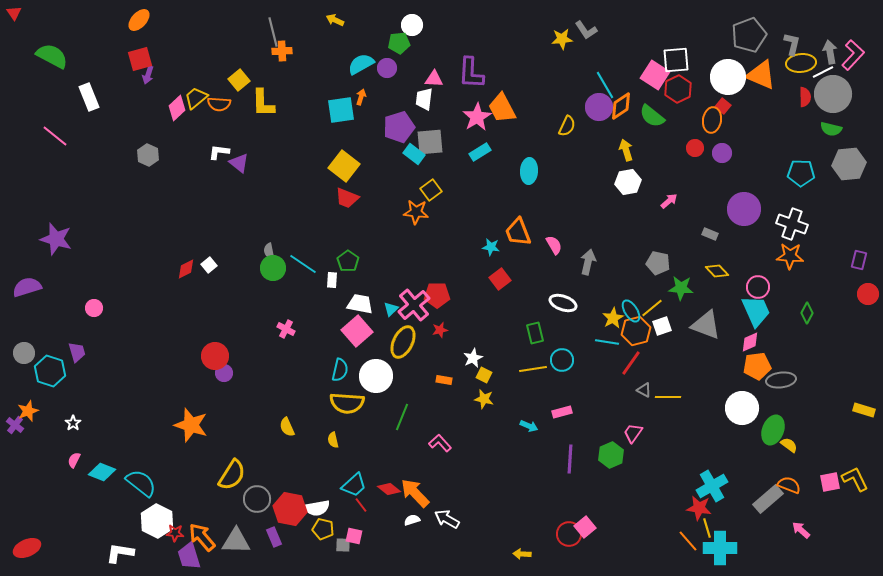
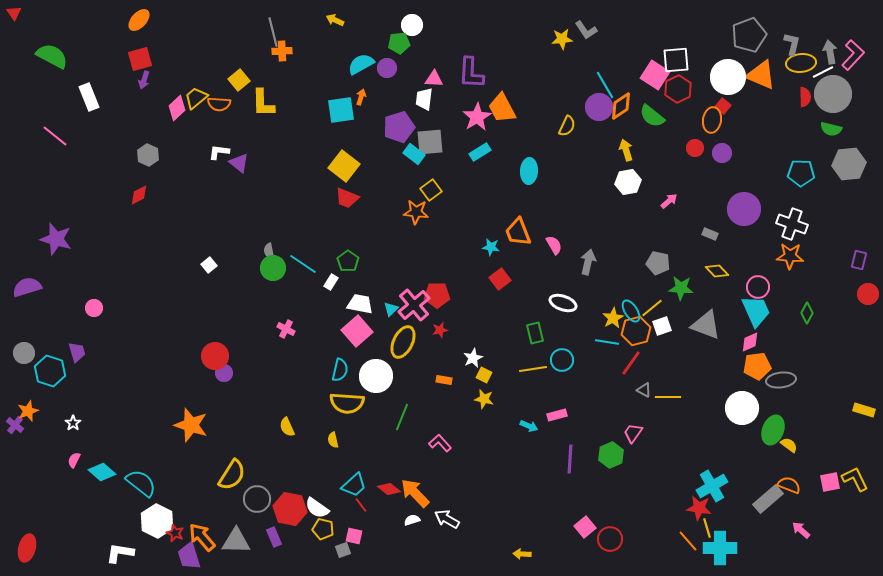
purple arrow at (148, 75): moved 4 px left, 5 px down
red diamond at (186, 269): moved 47 px left, 74 px up
white rectangle at (332, 280): moved 1 px left, 2 px down; rotated 28 degrees clockwise
pink rectangle at (562, 412): moved 5 px left, 3 px down
cyan diamond at (102, 472): rotated 20 degrees clockwise
white semicircle at (317, 508): rotated 45 degrees clockwise
red star at (175, 533): rotated 18 degrees clockwise
red circle at (569, 534): moved 41 px right, 5 px down
gray square at (343, 545): moved 5 px down; rotated 21 degrees counterclockwise
red ellipse at (27, 548): rotated 52 degrees counterclockwise
